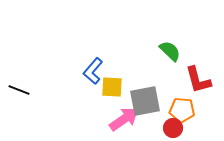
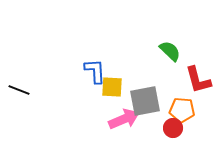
blue L-shape: moved 2 px right; rotated 136 degrees clockwise
pink arrow: rotated 12 degrees clockwise
